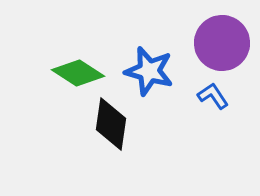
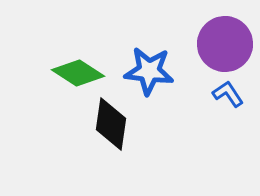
purple circle: moved 3 px right, 1 px down
blue star: rotated 9 degrees counterclockwise
blue L-shape: moved 15 px right, 2 px up
